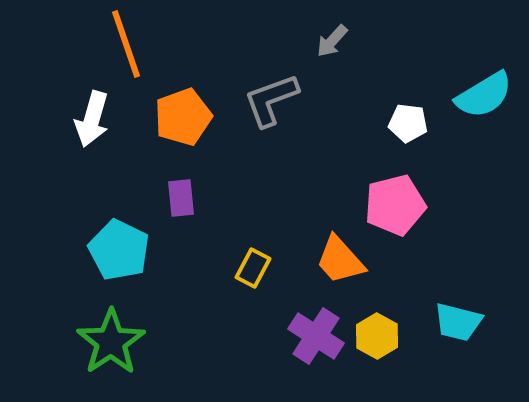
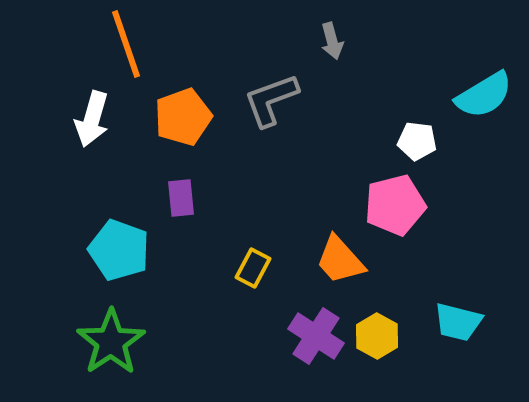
gray arrow: rotated 57 degrees counterclockwise
white pentagon: moved 9 px right, 18 px down
cyan pentagon: rotated 6 degrees counterclockwise
